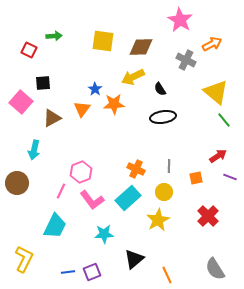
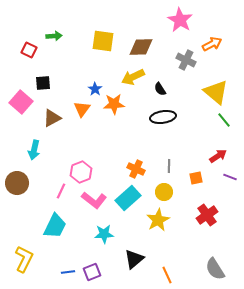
pink L-shape: moved 2 px right; rotated 15 degrees counterclockwise
red cross: moved 1 px left, 1 px up; rotated 10 degrees clockwise
